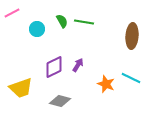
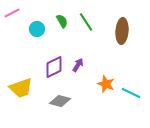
green line: moved 2 px right; rotated 48 degrees clockwise
brown ellipse: moved 10 px left, 5 px up
cyan line: moved 15 px down
